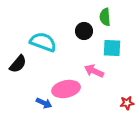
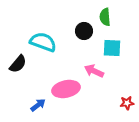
blue arrow: moved 6 px left, 2 px down; rotated 63 degrees counterclockwise
